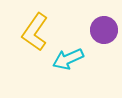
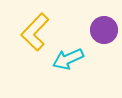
yellow L-shape: rotated 9 degrees clockwise
